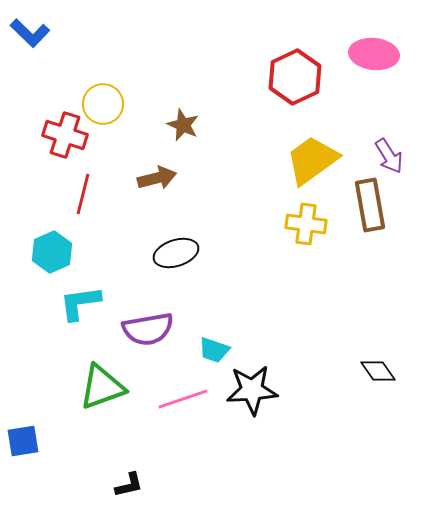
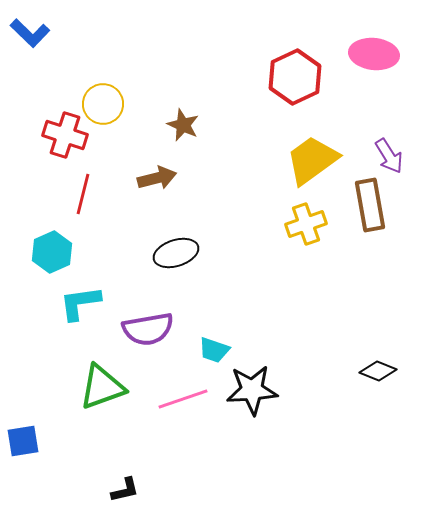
yellow cross: rotated 27 degrees counterclockwise
black diamond: rotated 33 degrees counterclockwise
black L-shape: moved 4 px left, 5 px down
